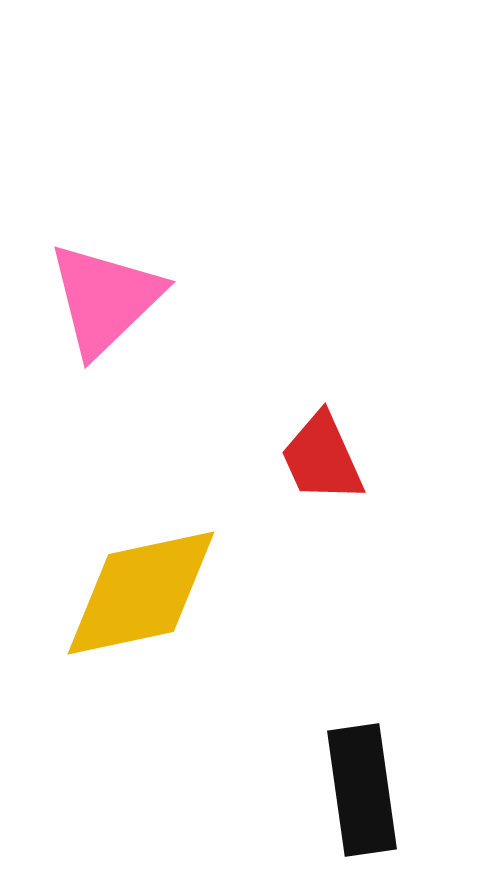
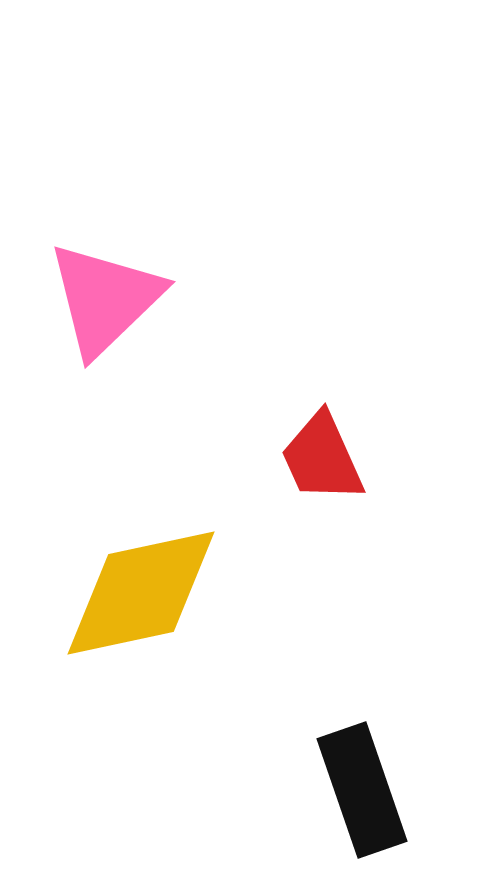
black rectangle: rotated 11 degrees counterclockwise
